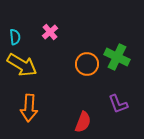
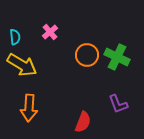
orange circle: moved 9 px up
